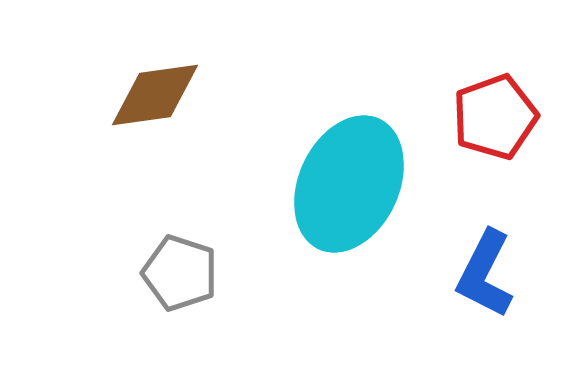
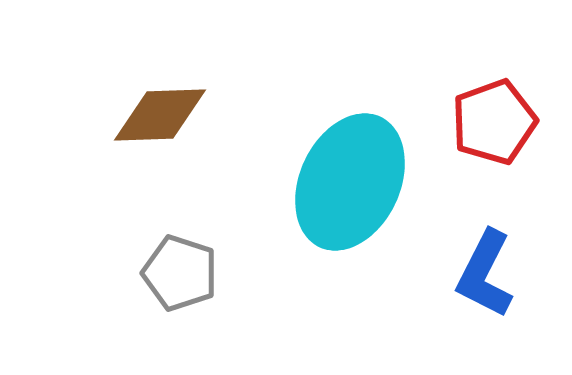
brown diamond: moved 5 px right, 20 px down; rotated 6 degrees clockwise
red pentagon: moved 1 px left, 5 px down
cyan ellipse: moved 1 px right, 2 px up
